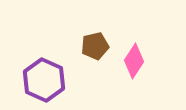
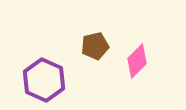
pink diamond: moved 3 px right; rotated 12 degrees clockwise
